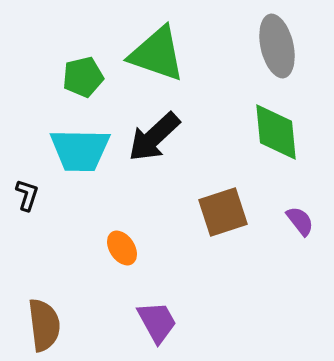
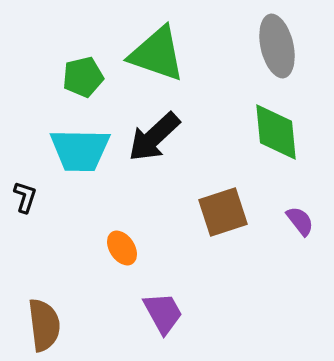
black L-shape: moved 2 px left, 2 px down
purple trapezoid: moved 6 px right, 9 px up
